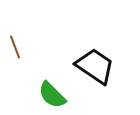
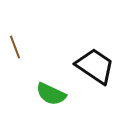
green semicircle: moved 1 px left, 1 px up; rotated 20 degrees counterclockwise
